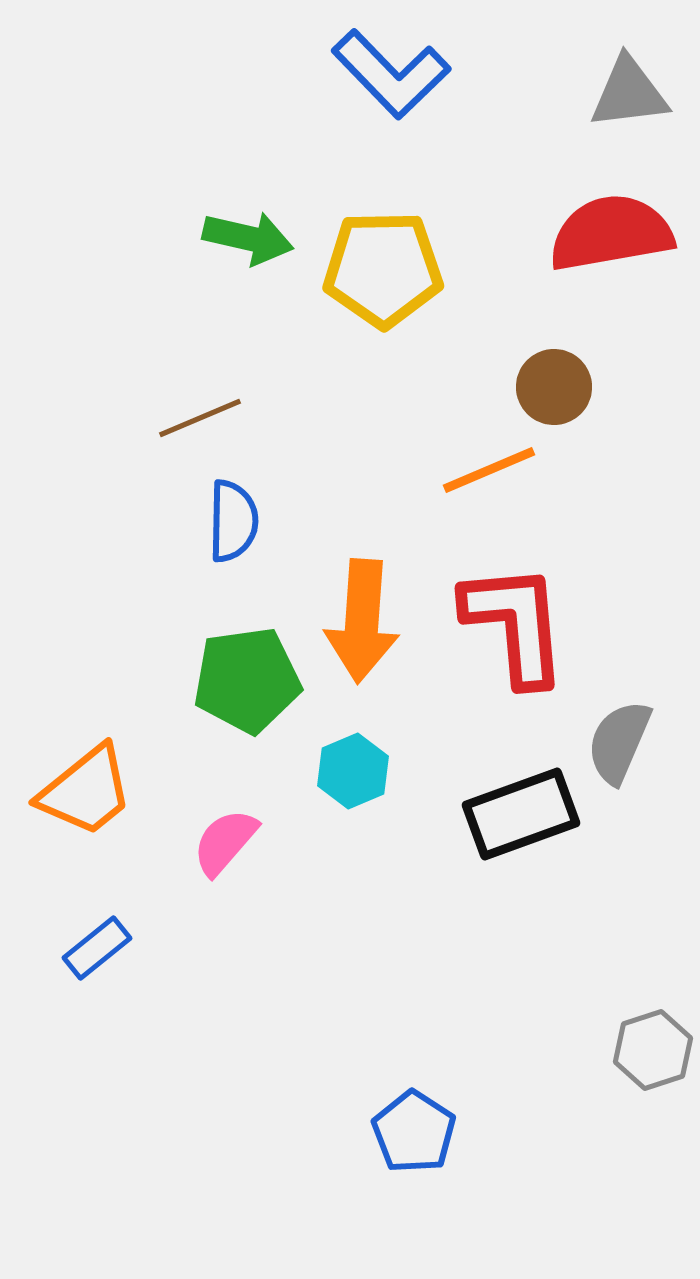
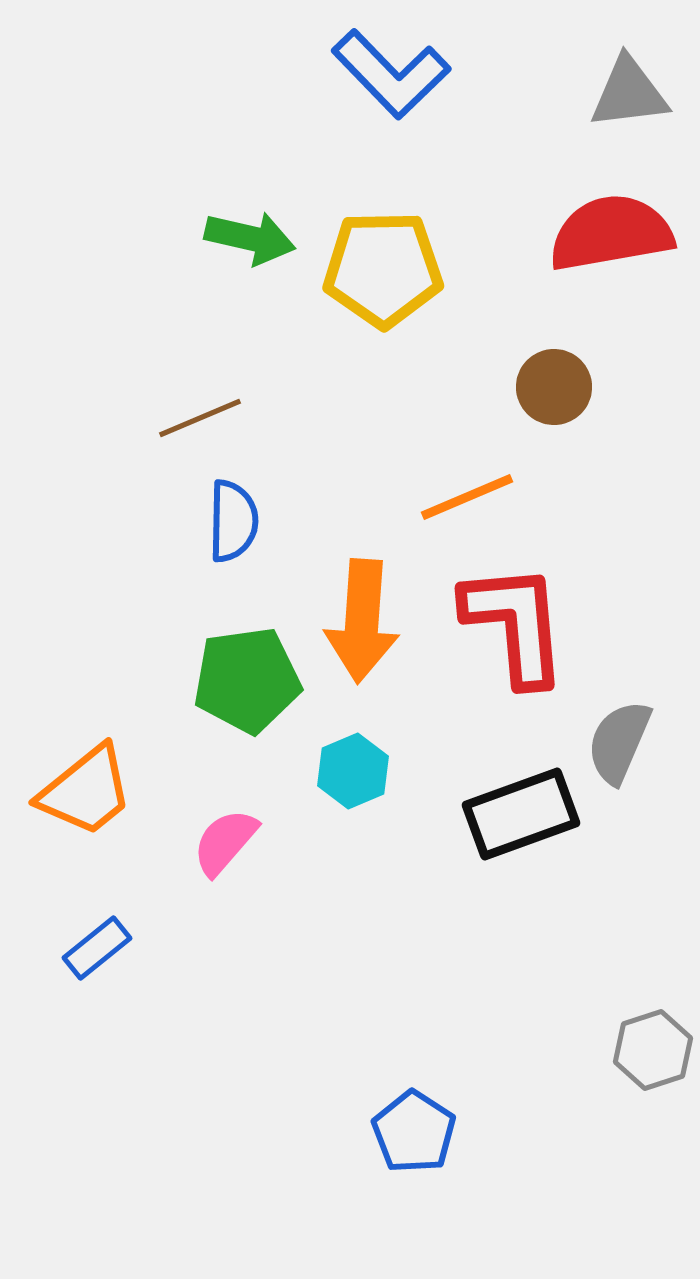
green arrow: moved 2 px right
orange line: moved 22 px left, 27 px down
